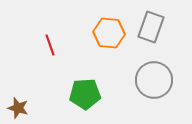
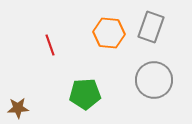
brown star: rotated 20 degrees counterclockwise
